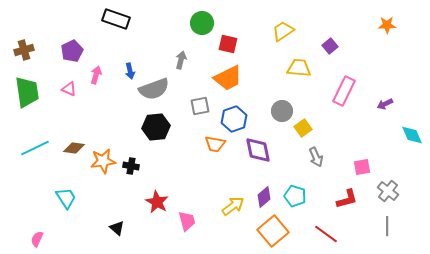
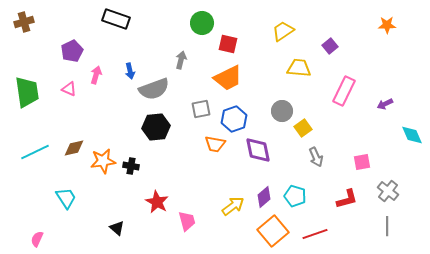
brown cross at (24, 50): moved 28 px up
gray square at (200, 106): moved 1 px right, 3 px down
cyan line at (35, 148): moved 4 px down
brown diamond at (74, 148): rotated 20 degrees counterclockwise
pink square at (362, 167): moved 5 px up
red line at (326, 234): moved 11 px left; rotated 55 degrees counterclockwise
